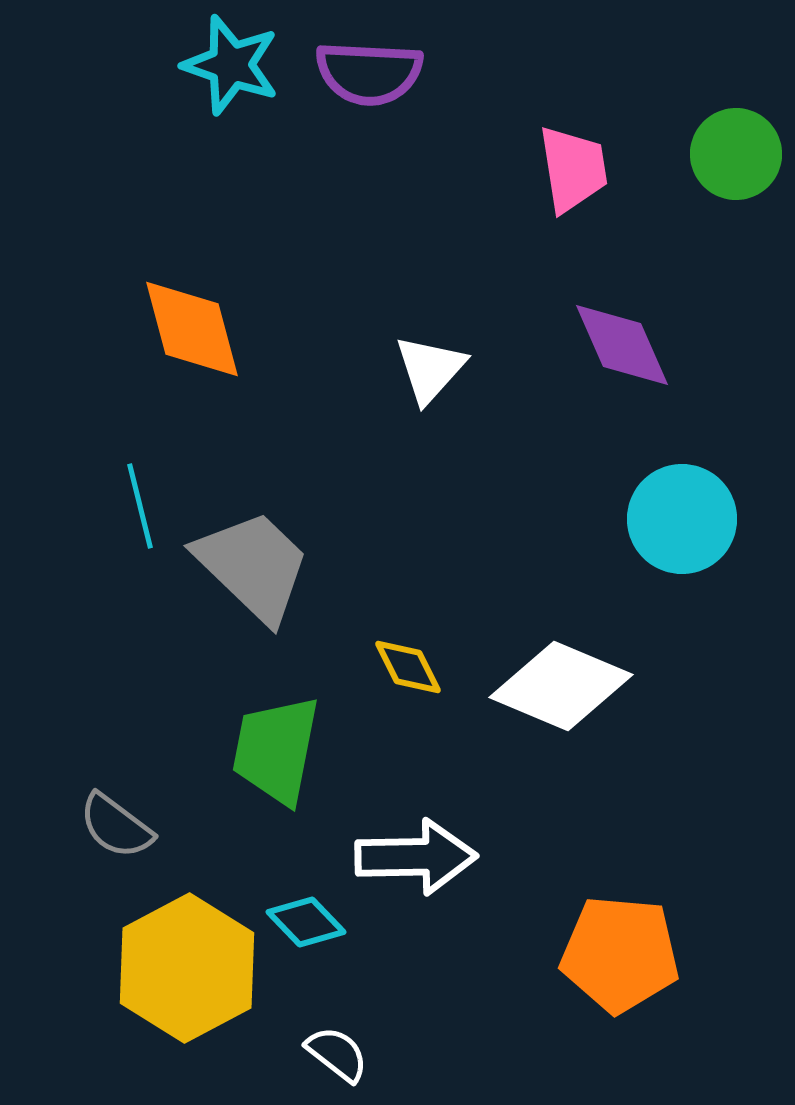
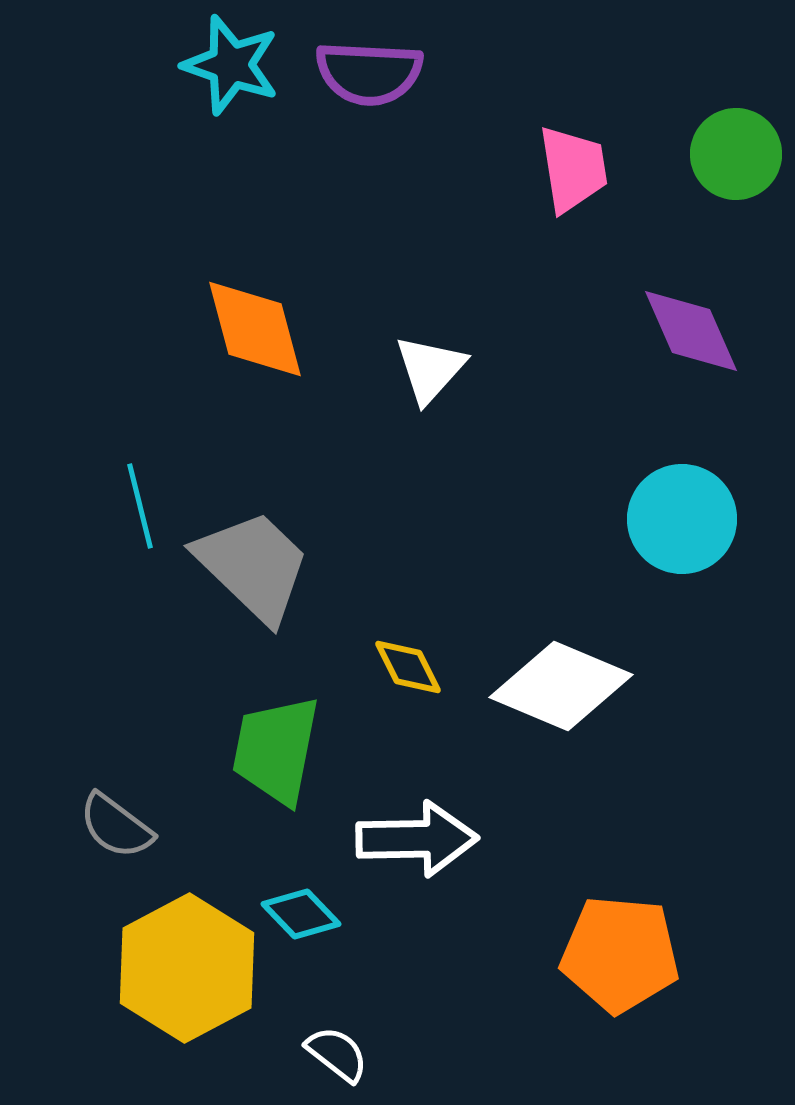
orange diamond: moved 63 px right
purple diamond: moved 69 px right, 14 px up
white arrow: moved 1 px right, 18 px up
cyan diamond: moved 5 px left, 8 px up
